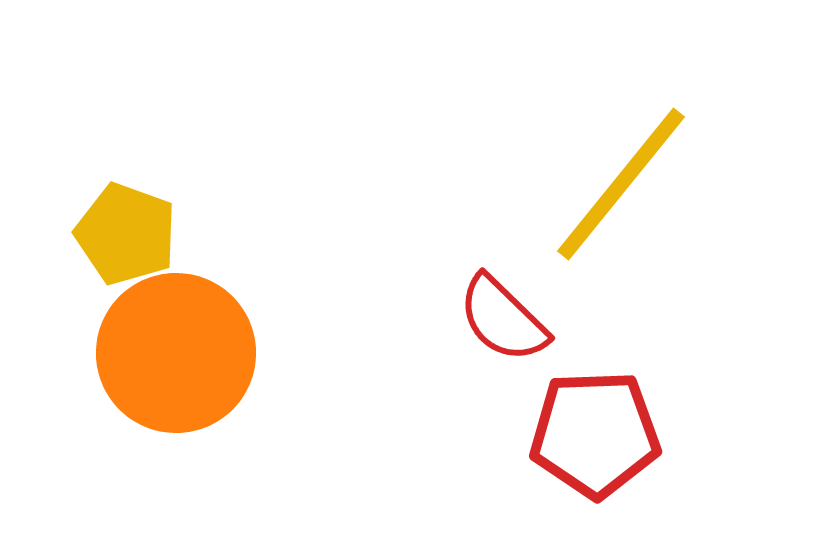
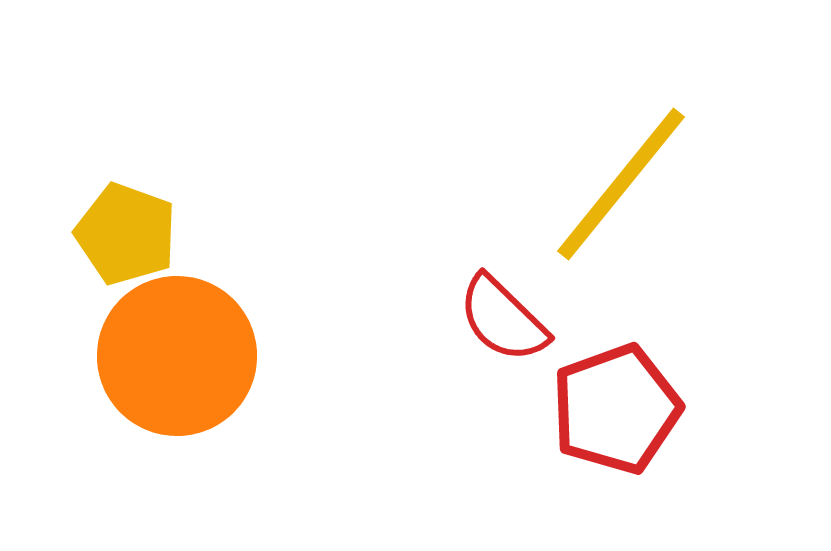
orange circle: moved 1 px right, 3 px down
red pentagon: moved 21 px right, 25 px up; rotated 18 degrees counterclockwise
